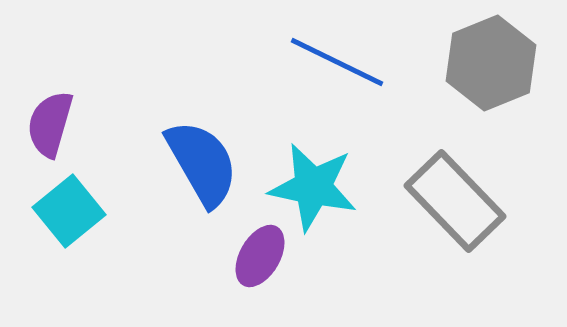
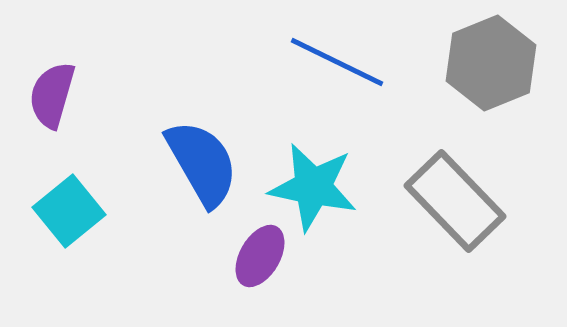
purple semicircle: moved 2 px right, 29 px up
